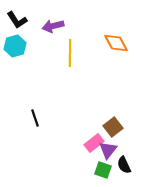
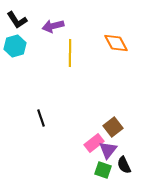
black line: moved 6 px right
